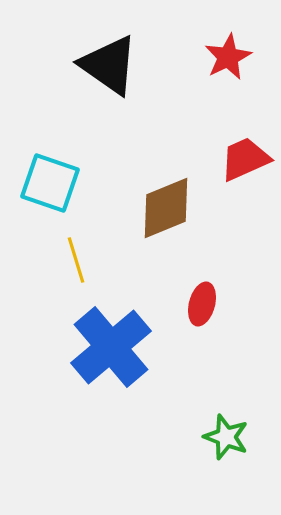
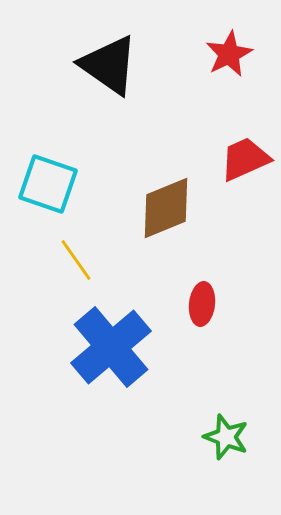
red star: moved 1 px right, 3 px up
cyan square: moved 2 px left, 1 px down
yellow line: rotated 18 degrees counterclockwise
red ellipse: rotated 9 degrees counterclockwise
